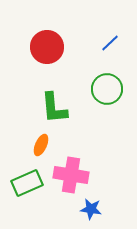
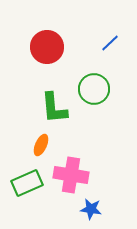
green circle: moved 13 px left
